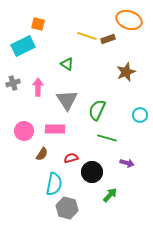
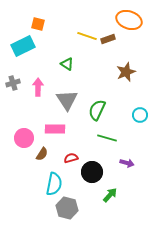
pink circle: moved 7 px down
